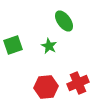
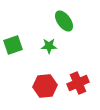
green star: rotated 28 degrees counterclockwise
red hexagon: moved 1 px left, 1 px up
